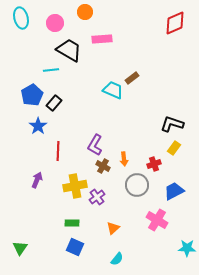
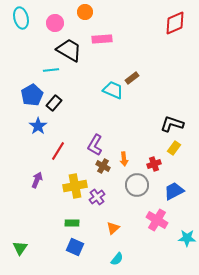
red line: rotated 30 degrees clockwise
cyan star: moved 10 px up
